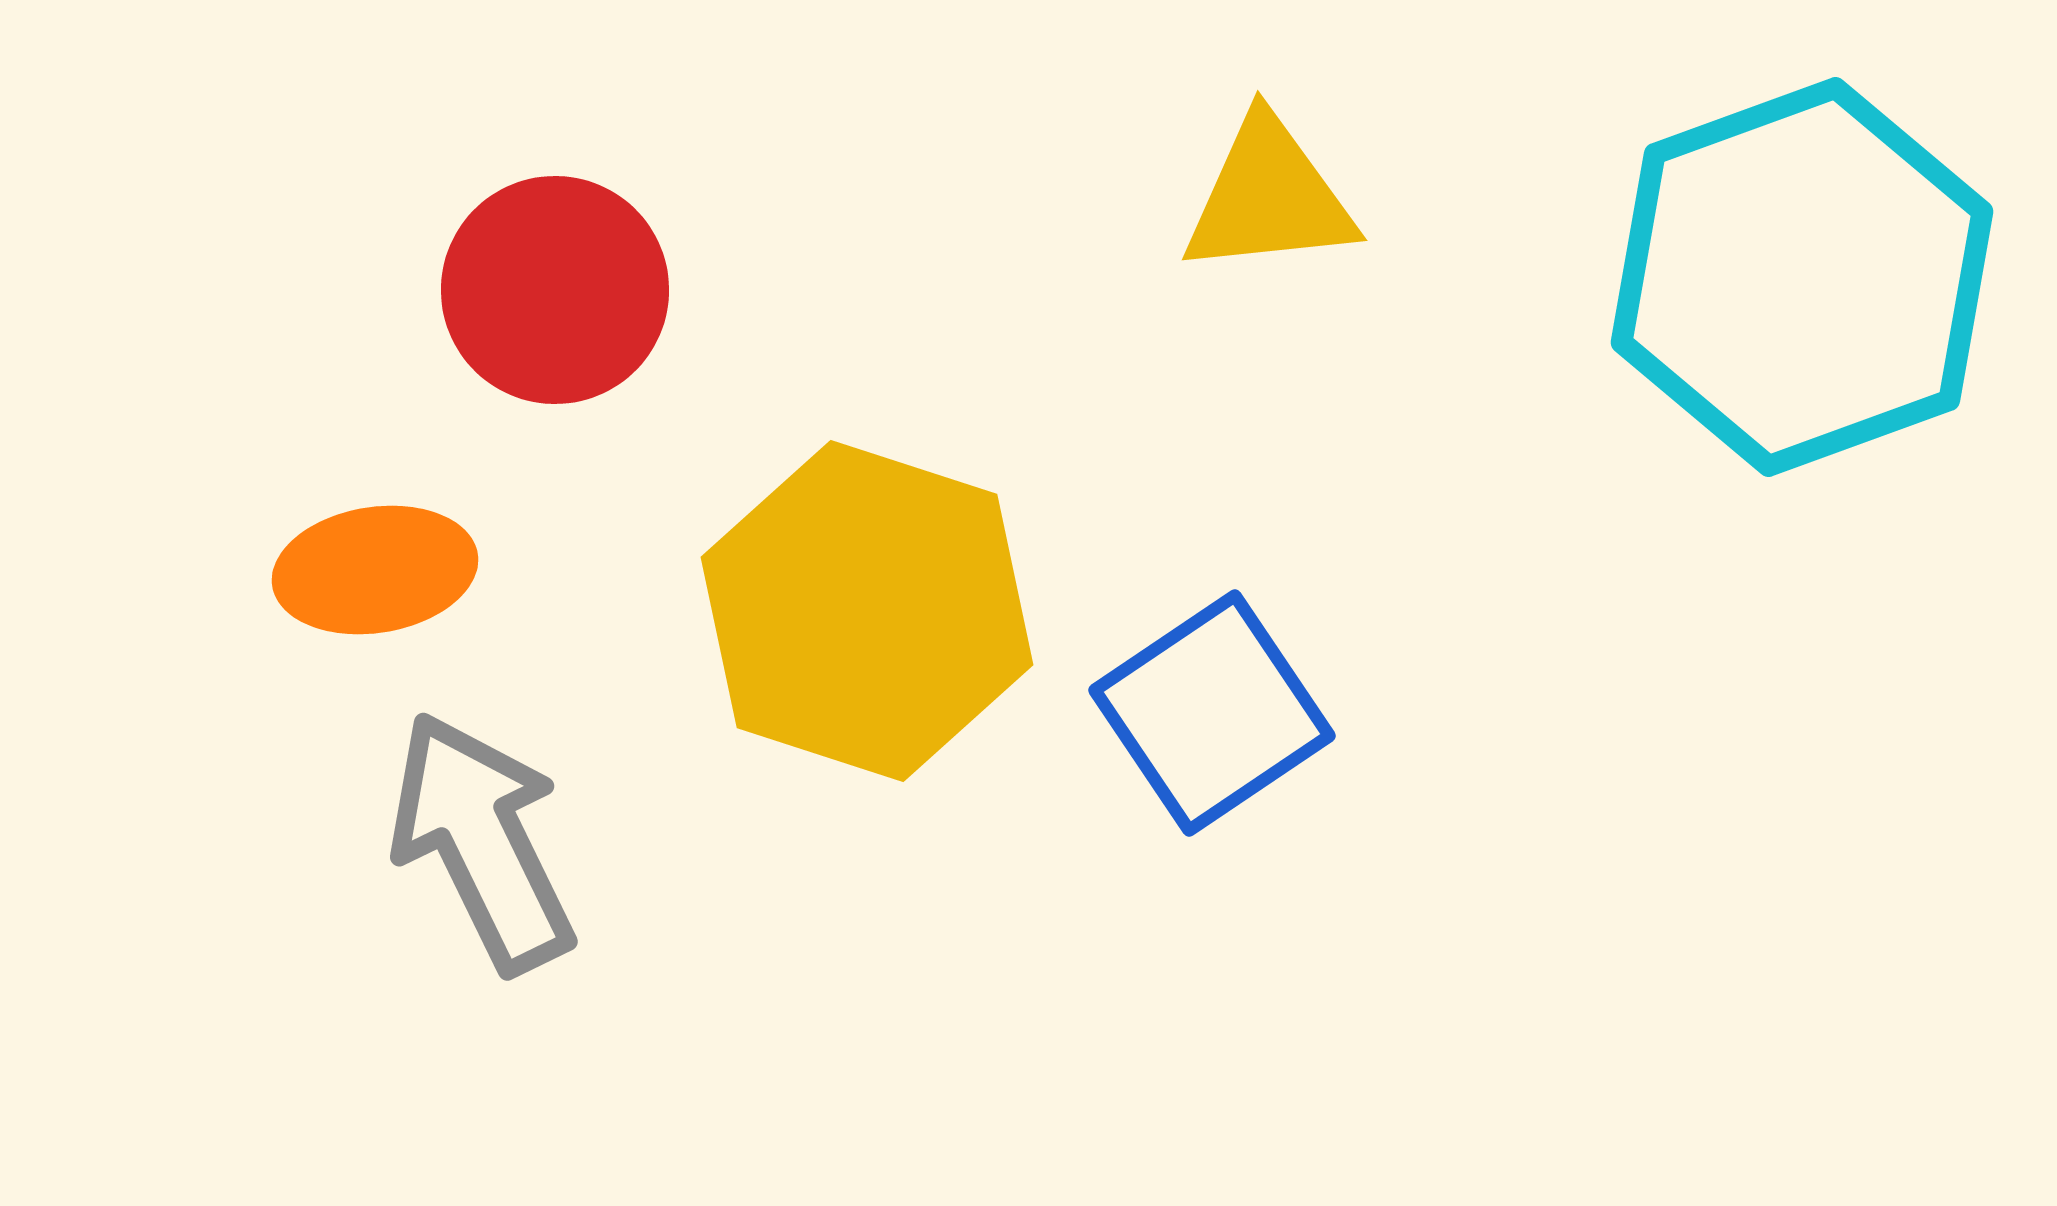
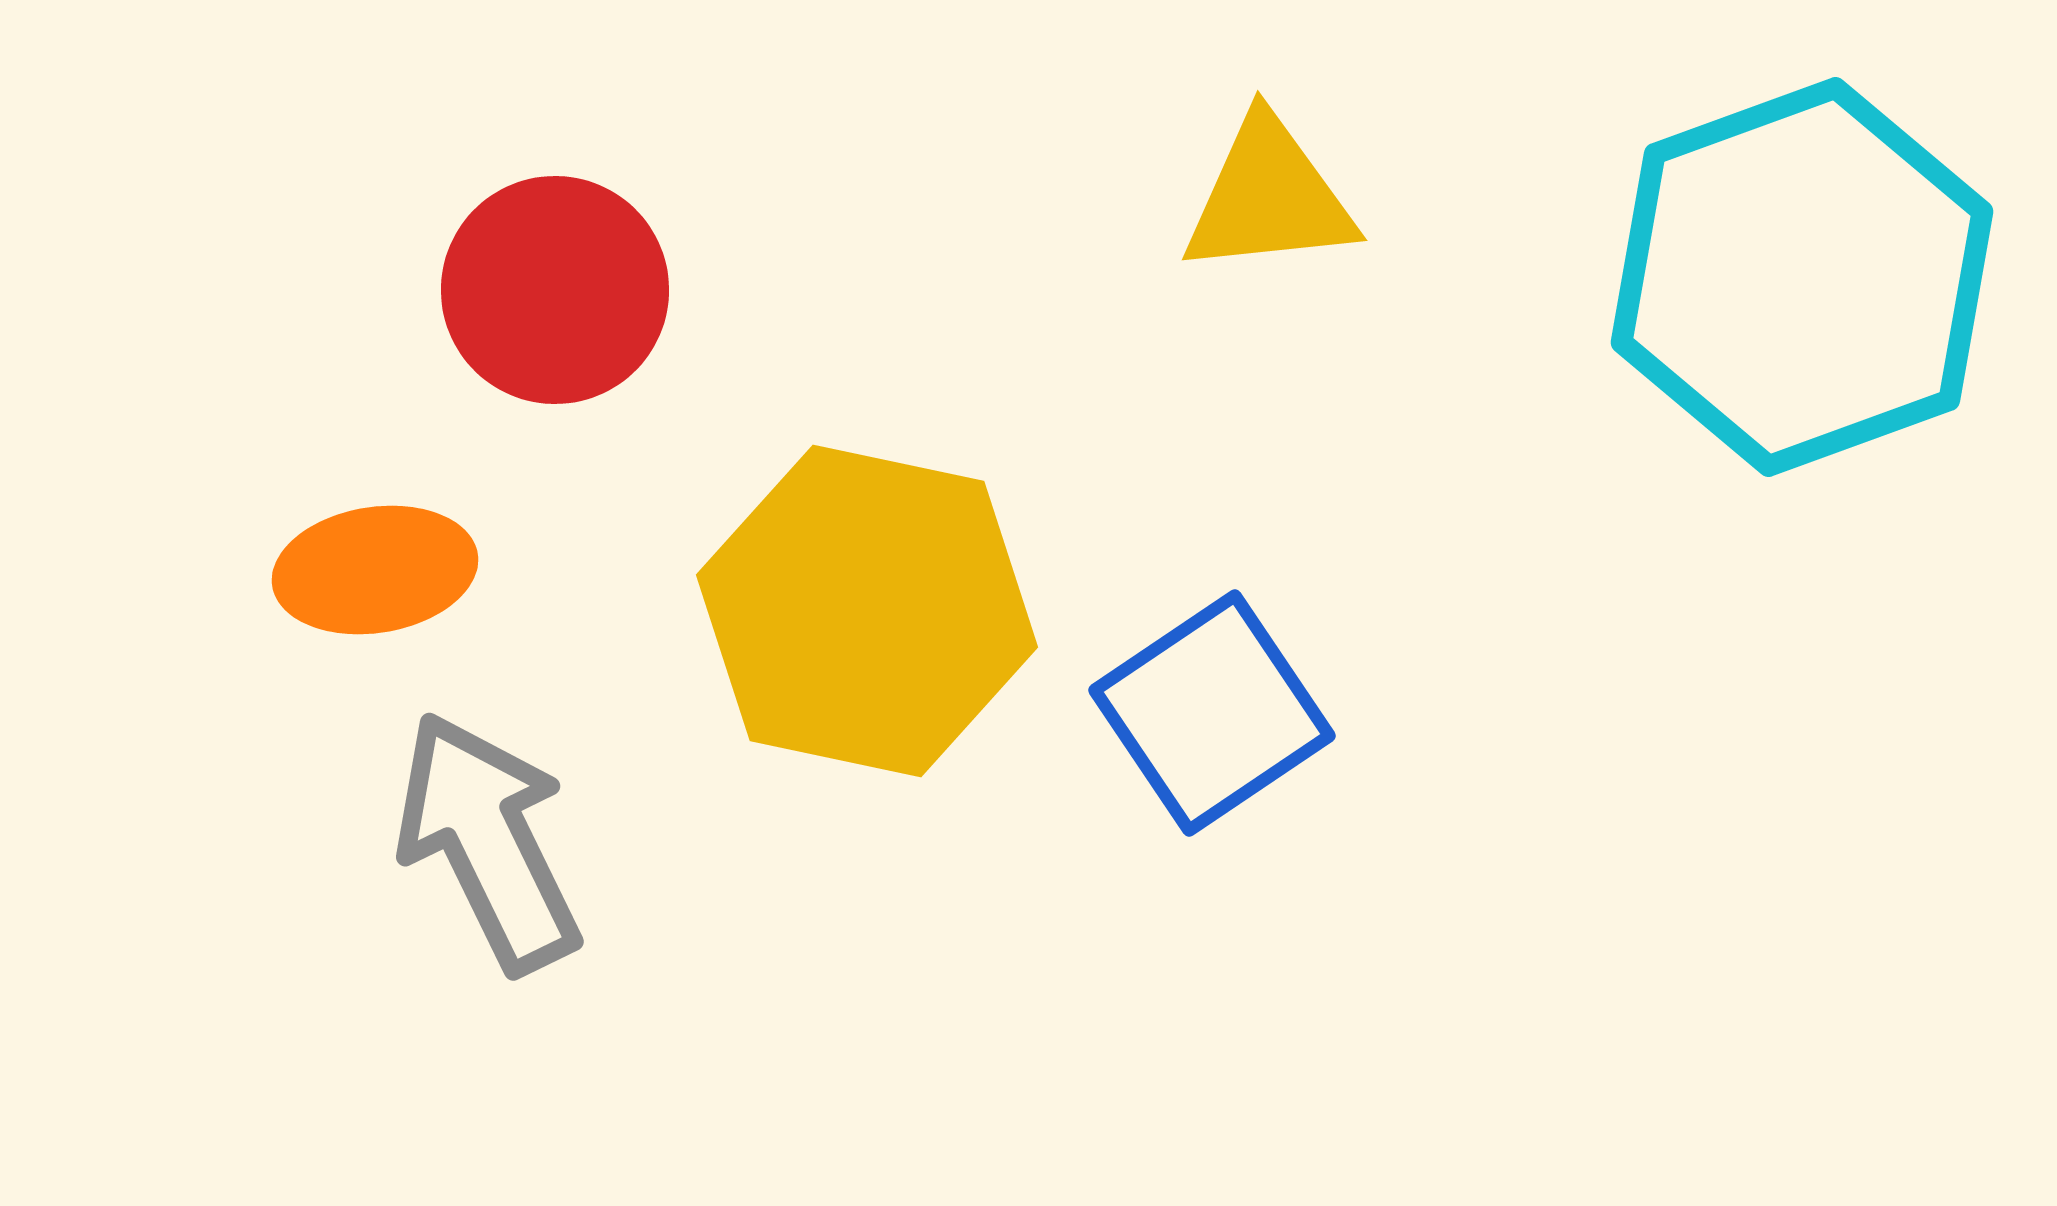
yellow hexagon: rotated 6 degrees counterclockwise
gray arrow: moved 6 px right
